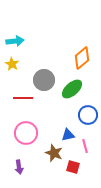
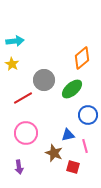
red line: rotated 30 degrees counterclockwise
